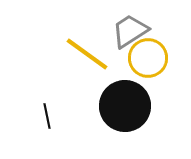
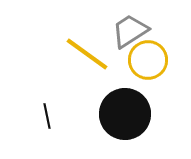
yellow circle: moved 2 px down
black circle: moved 8 px down
